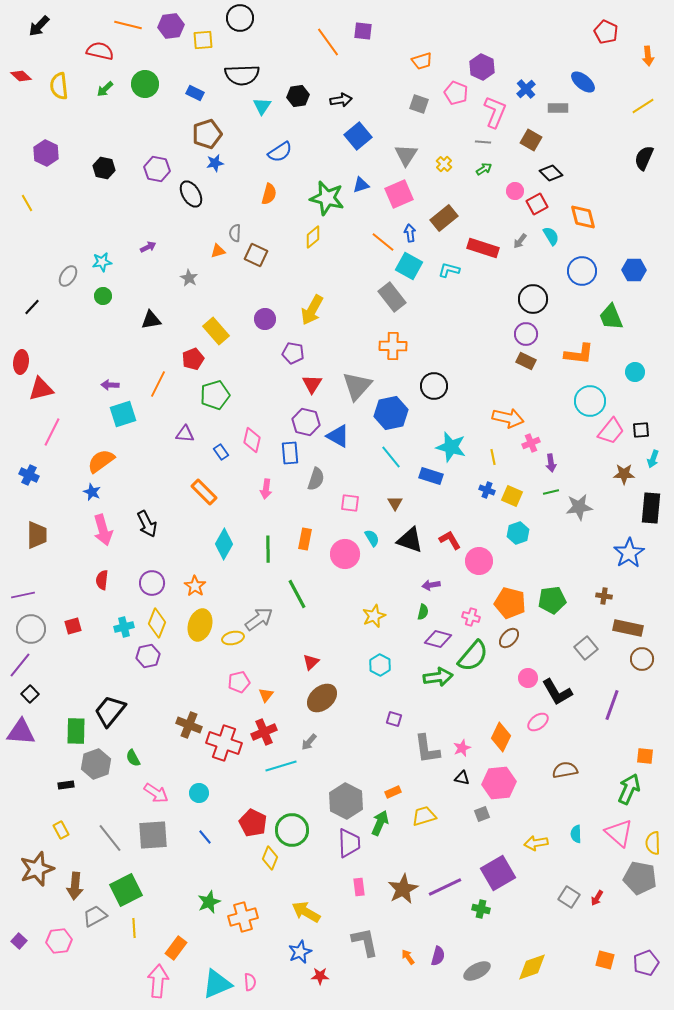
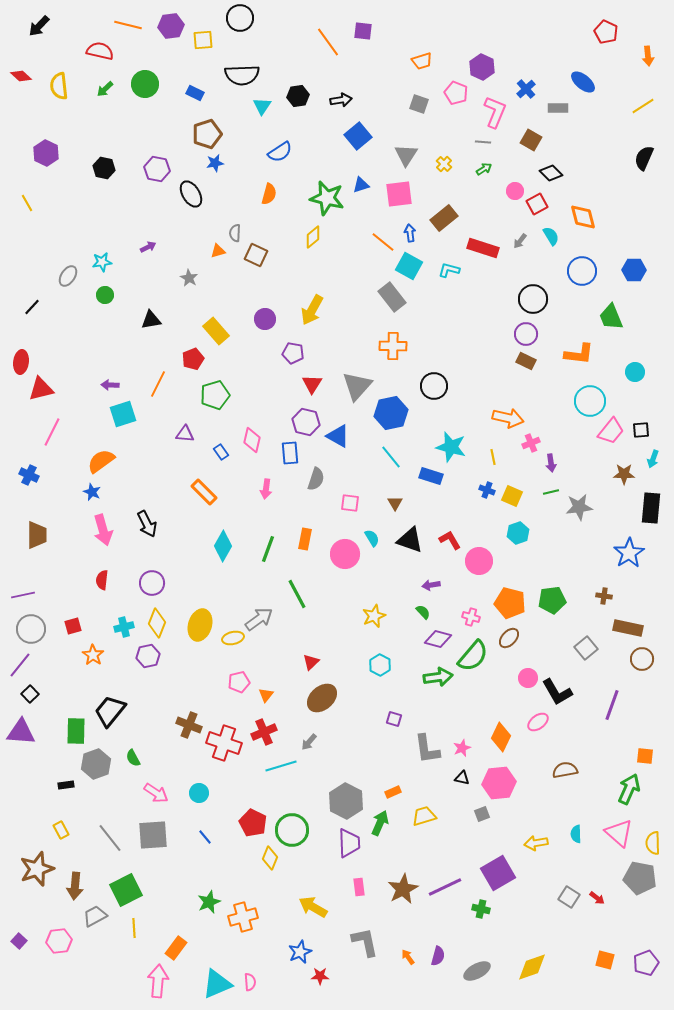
pink square at (399, 194): rotated 16 degrees clockwise
green circle at (103, 296): moved 2 px right, 1 px up
cyan diamond at (224, 544): moved 1 px left, 2 px down
green line at (268, 549): rotated 20 degrees clockwise
orange star at (195, 586): moved 102 px left, 69 px down
green semicircle at (423, 612): rotated 56 degrees counterclockwise
red arrow at (597, 898): rotated 84 degrees counterclockwise
yellow arrow at (306, 912): moved 7 px right, 5 px up
